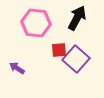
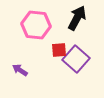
pink hexagon: moved 2 px down
purple arrow: moved 3 px right, 2 px down
